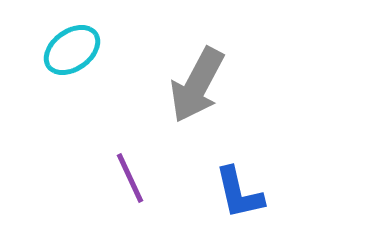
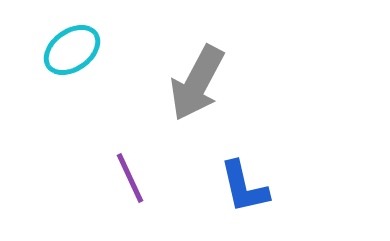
gray arrow: moved 2 px up
blue L-shape: moved 5 px right, 6 px up
